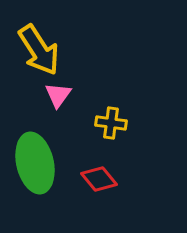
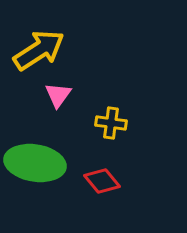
yellow arrow: rotated 90 degrees counterclockwise
green ellipse: rotated 68 degrees counterclockwise
red diamond: moved 3 px right, 2 px down
